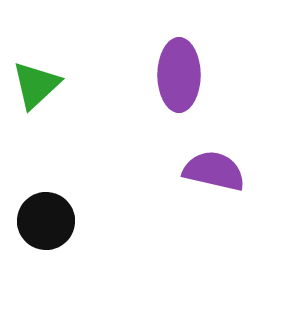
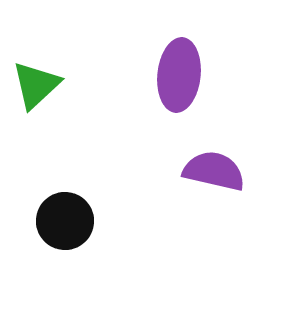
purple ellipse: rotated 6 degrees clockwise
black circle: moved 19 px right
